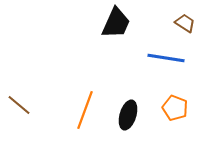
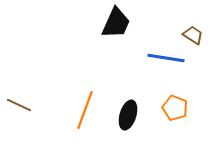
brown trapezoid: moved 8 px right, 12 px down
brown line: rotated 15 degrees counterclockwise
